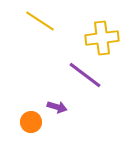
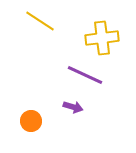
purple line: rotated 12 degrees counterclockwise
purple arrow: moved 16 px right
orange circle: moved 1 px up
